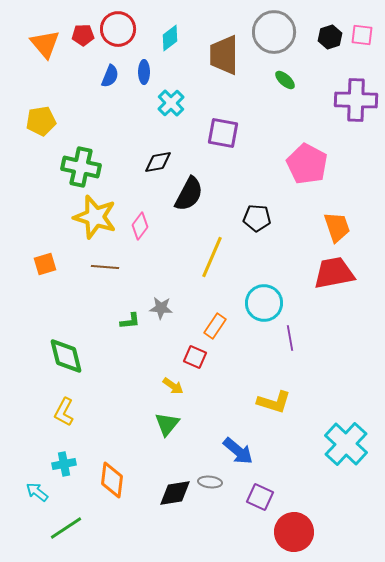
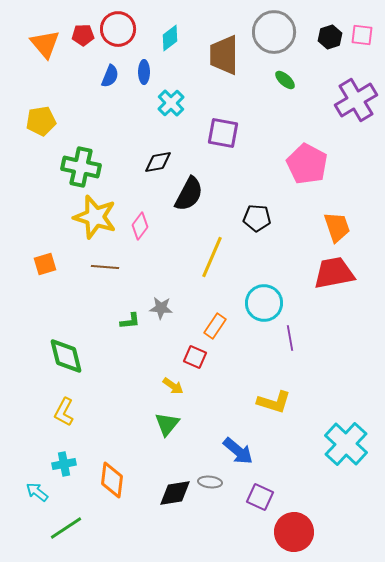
purple cross at (356, 100): rotated 33 degrees counterclockwise
